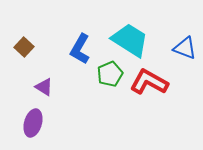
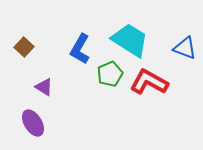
purple ellipse: rotated 48 degrees counterclockwise
